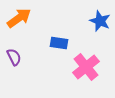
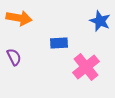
orange arrow: rotated 45 degrees clockwise
blue rectangle: rotated 12 degrees counterclockwise
